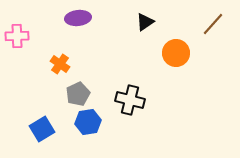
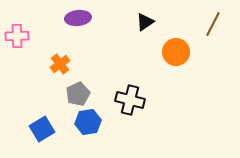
brown line: rotated 15 degrees counterclockwise
orange circle: moved 1 px up
orange cross: rotated 18 degrees clockwise
